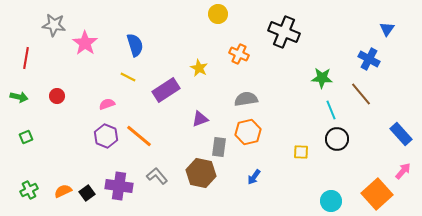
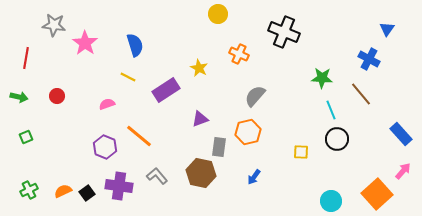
gray semicircle: moved 9 px right, 3 px up; rotated 40 degrees counterclockwise
purple hexagon: moved 1 px left, 11 px down
